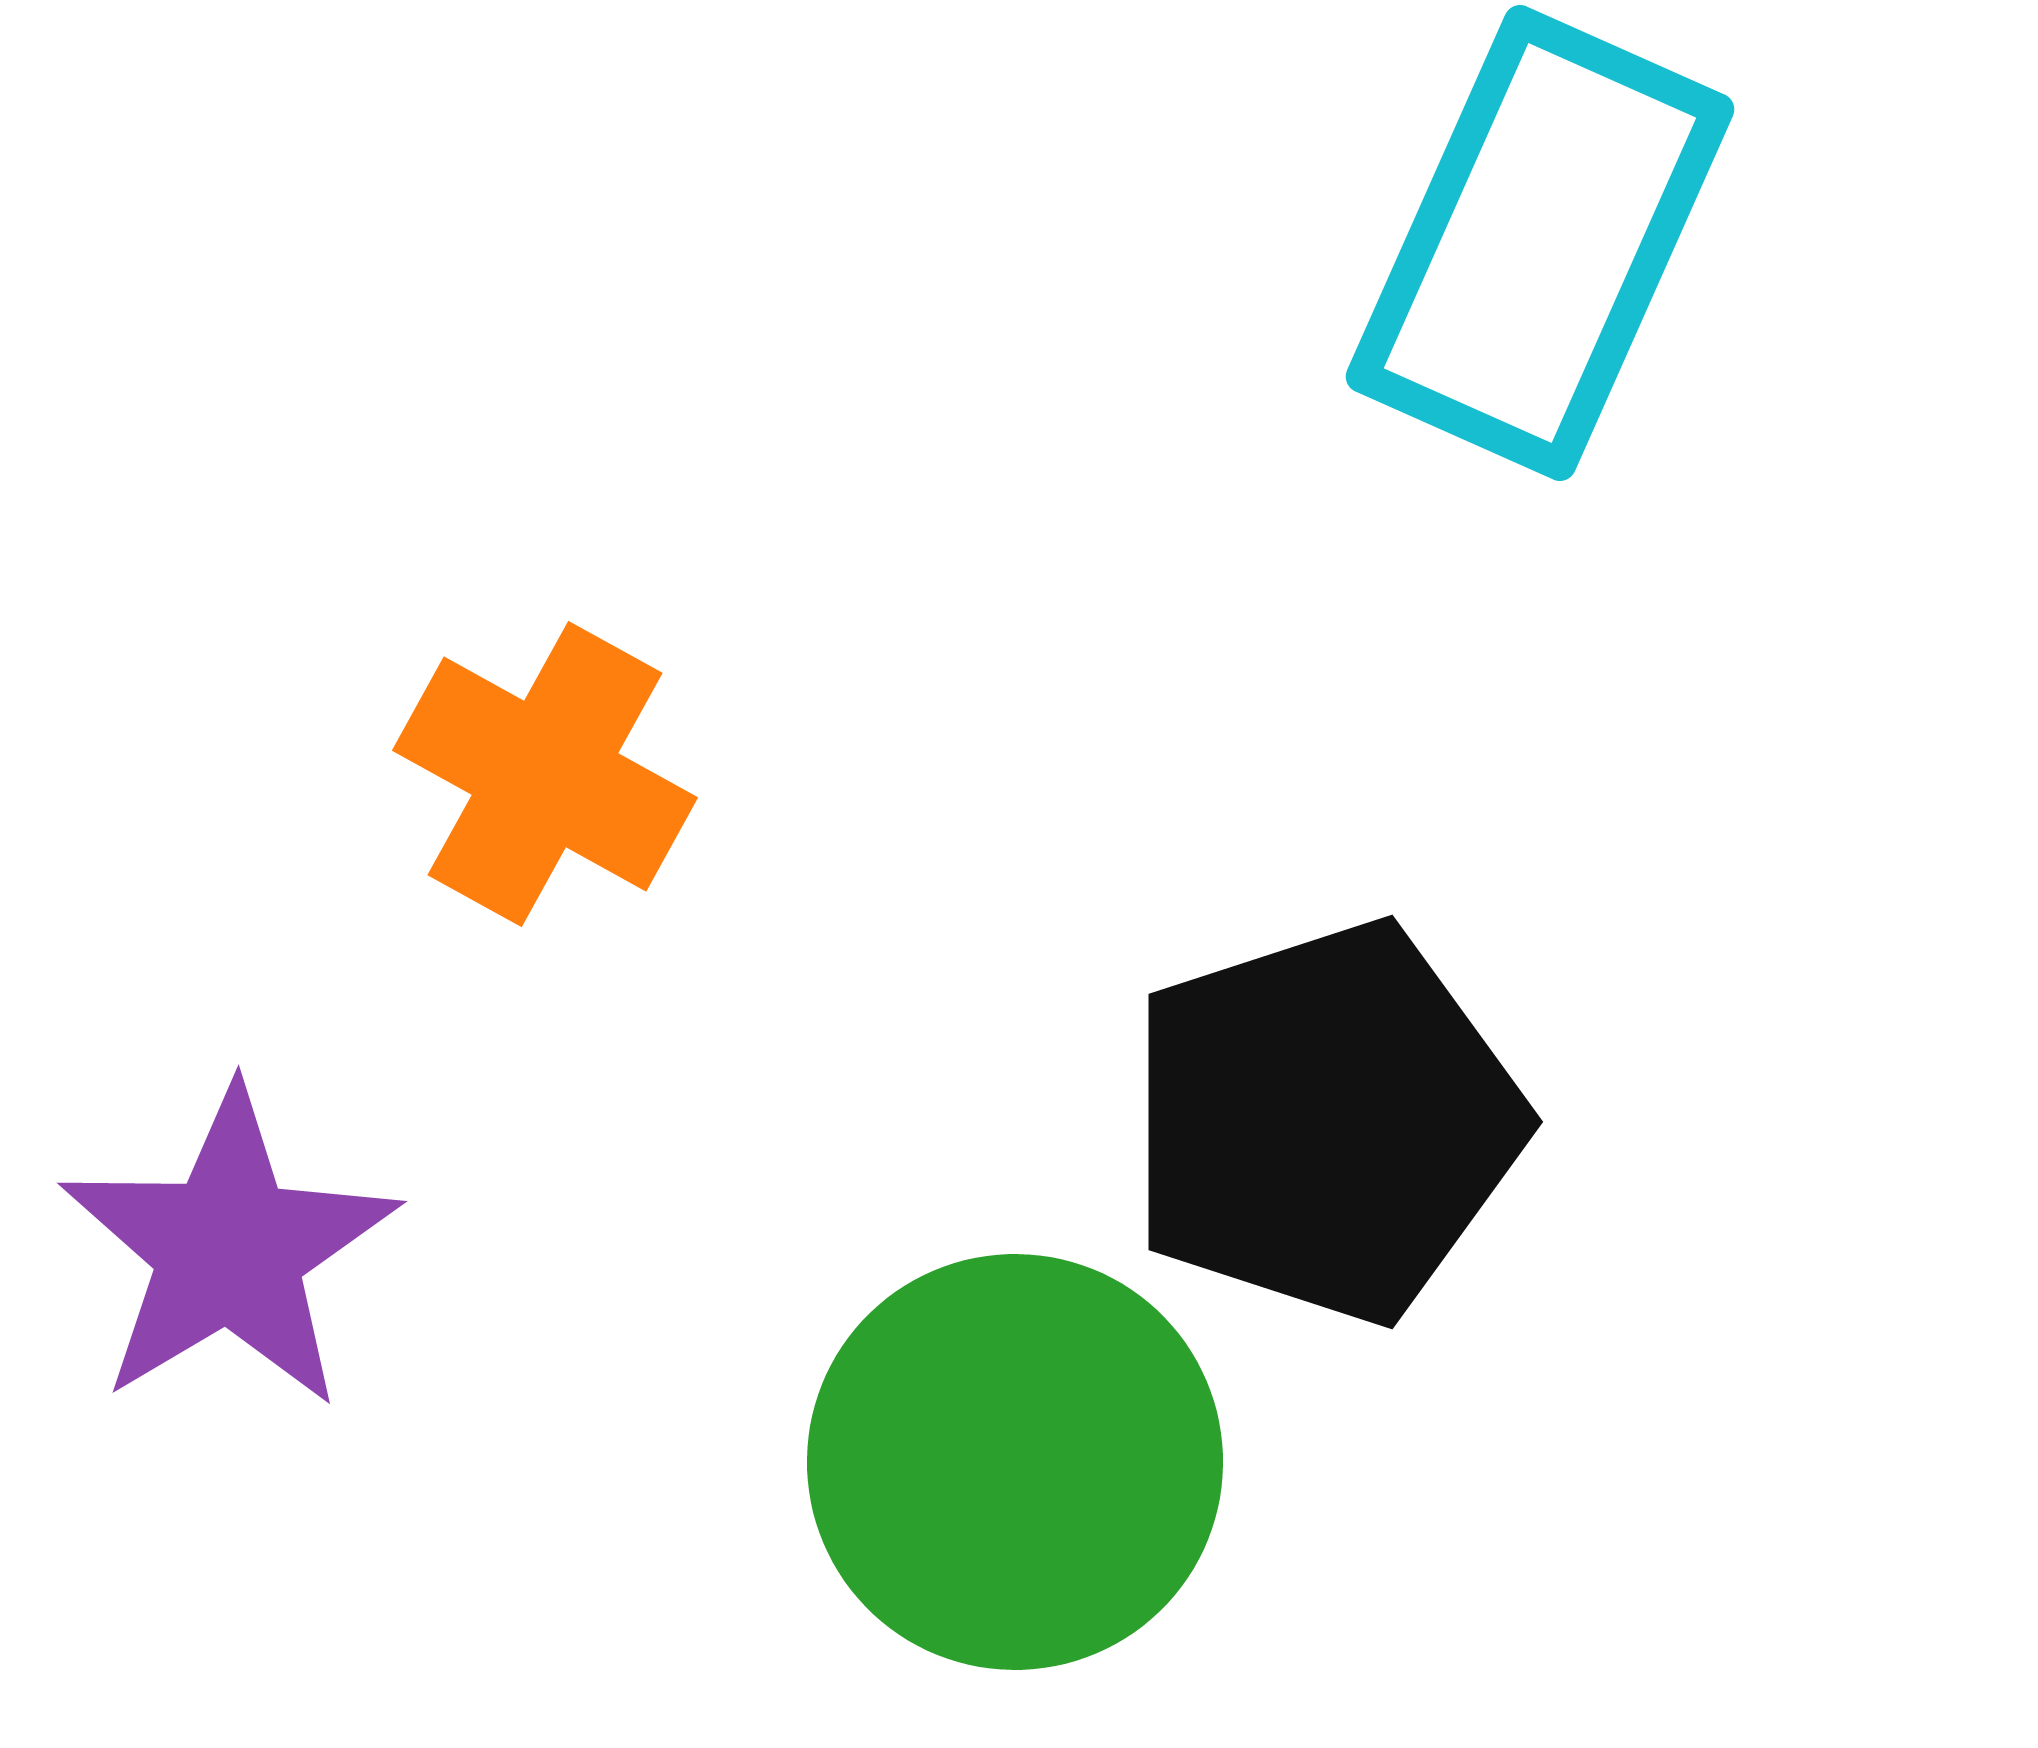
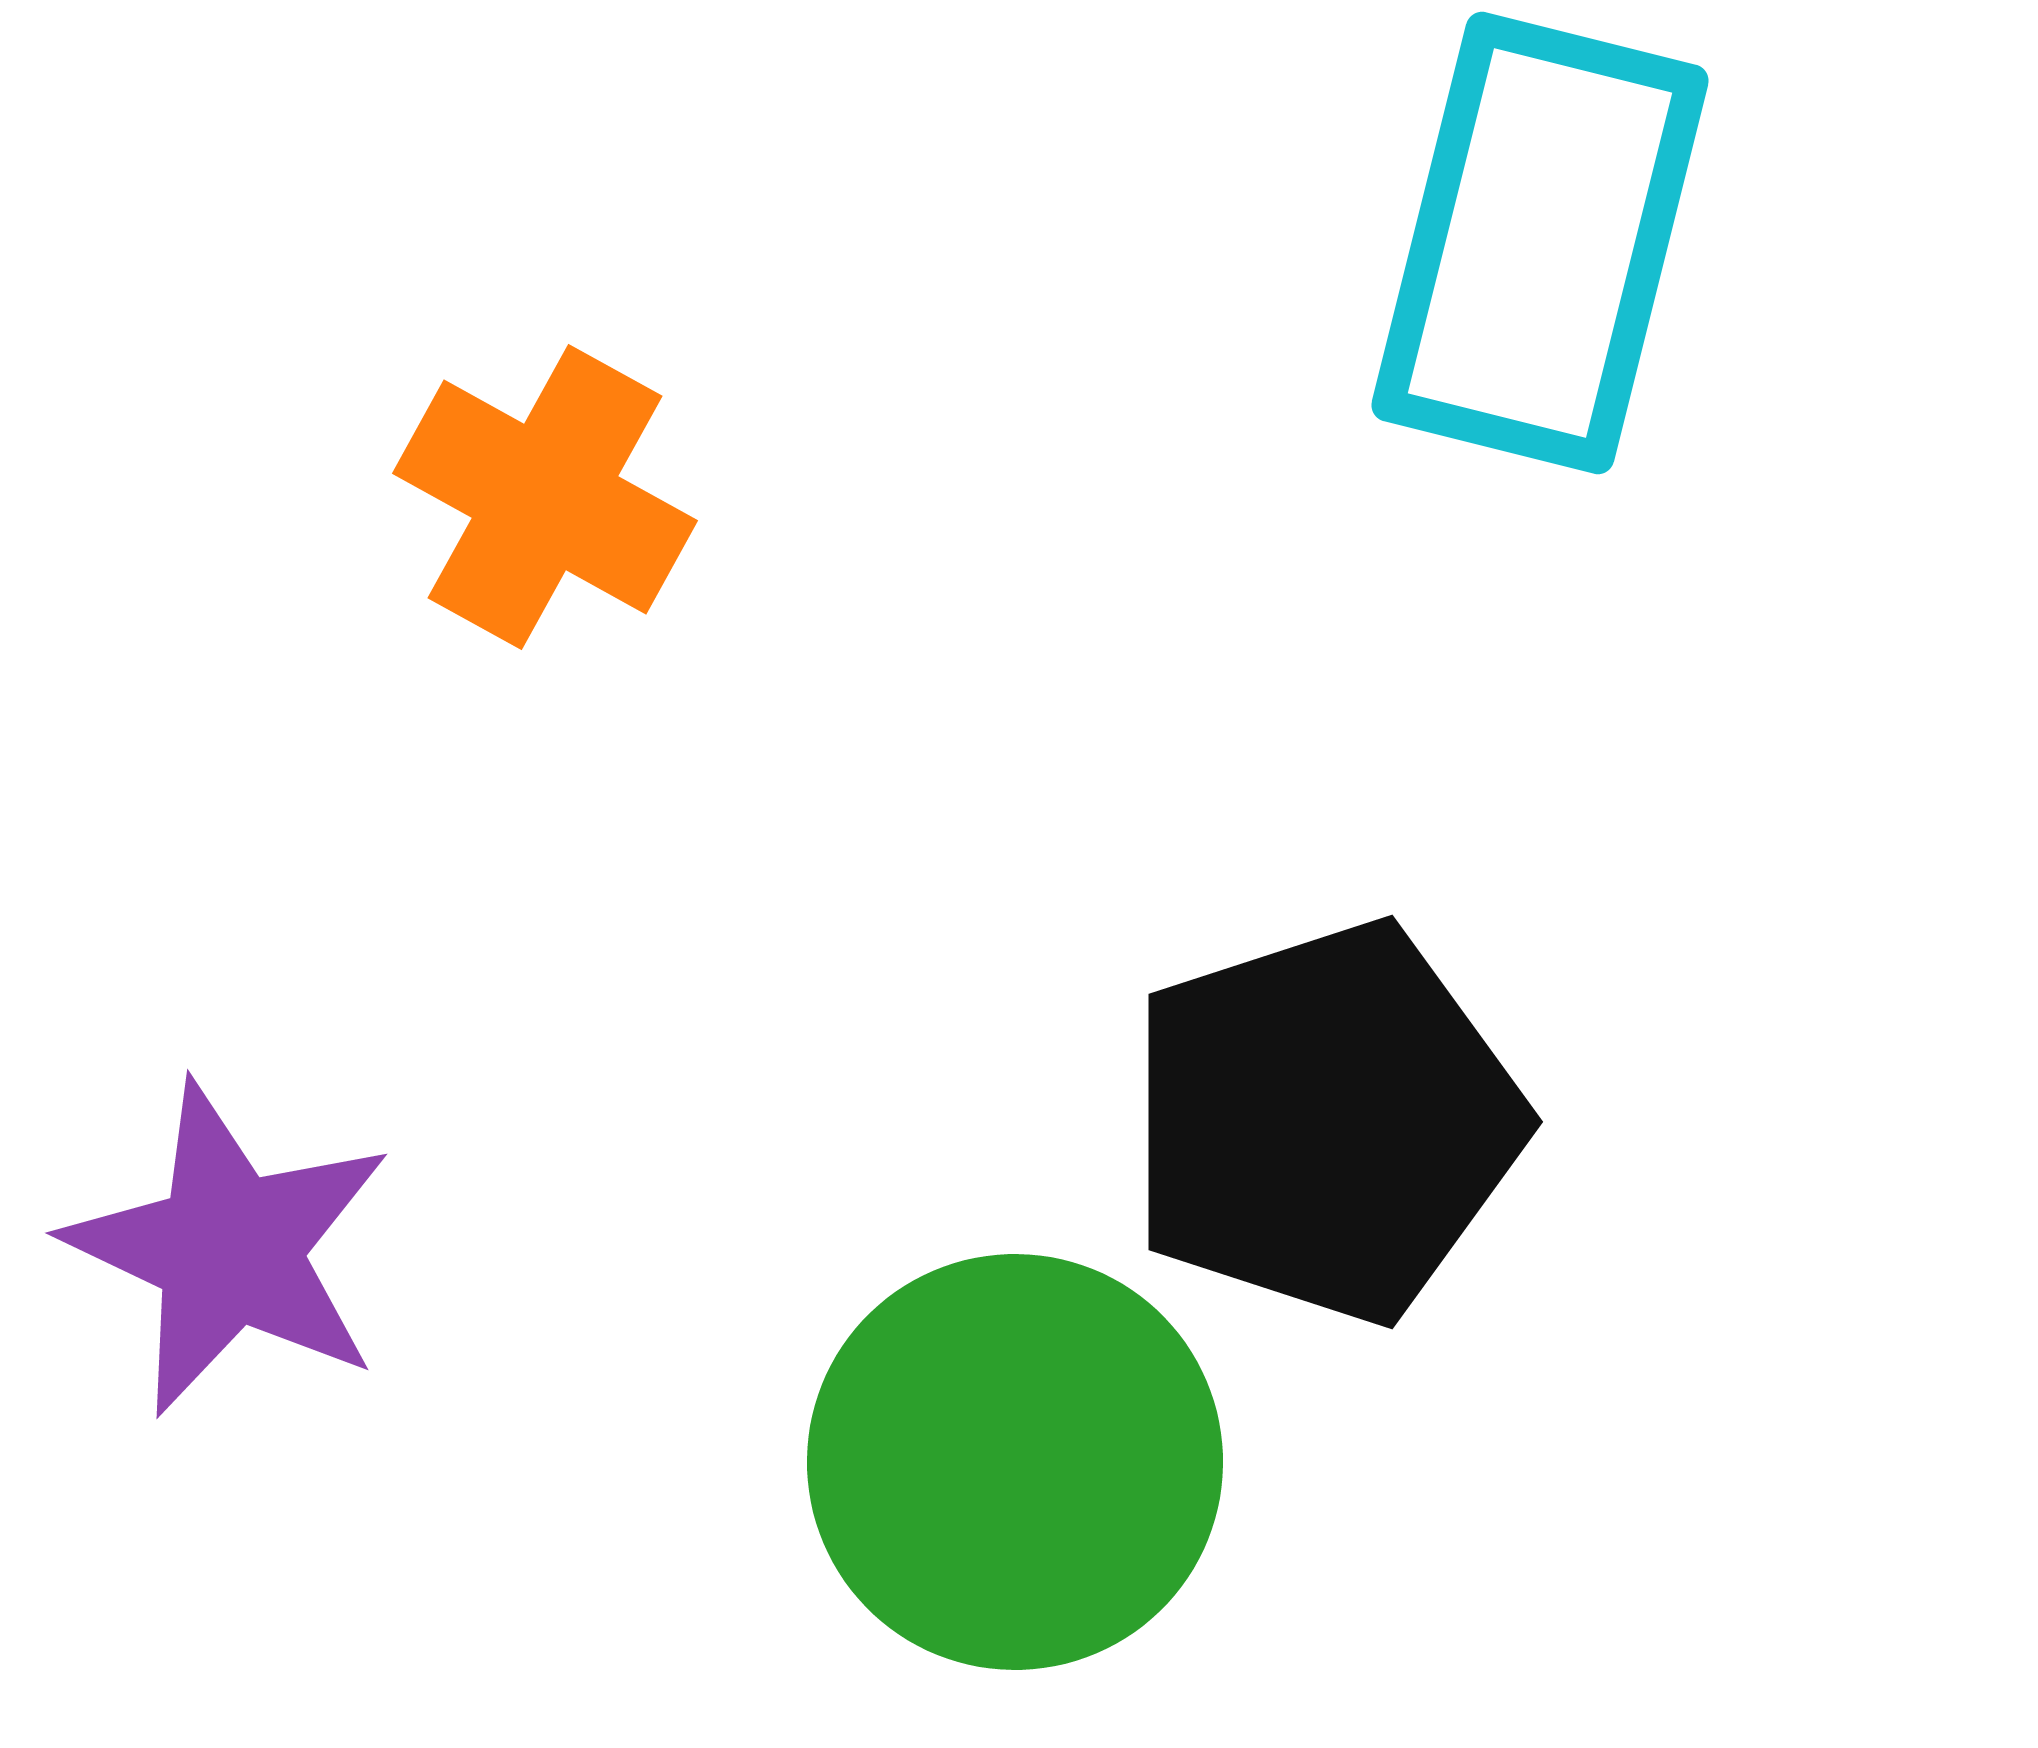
cyan rectangle: rotated 10 degrees counterclockwise
orange cross: moved 277 px up
purple star: rotated 16 degrees counterclockwise
